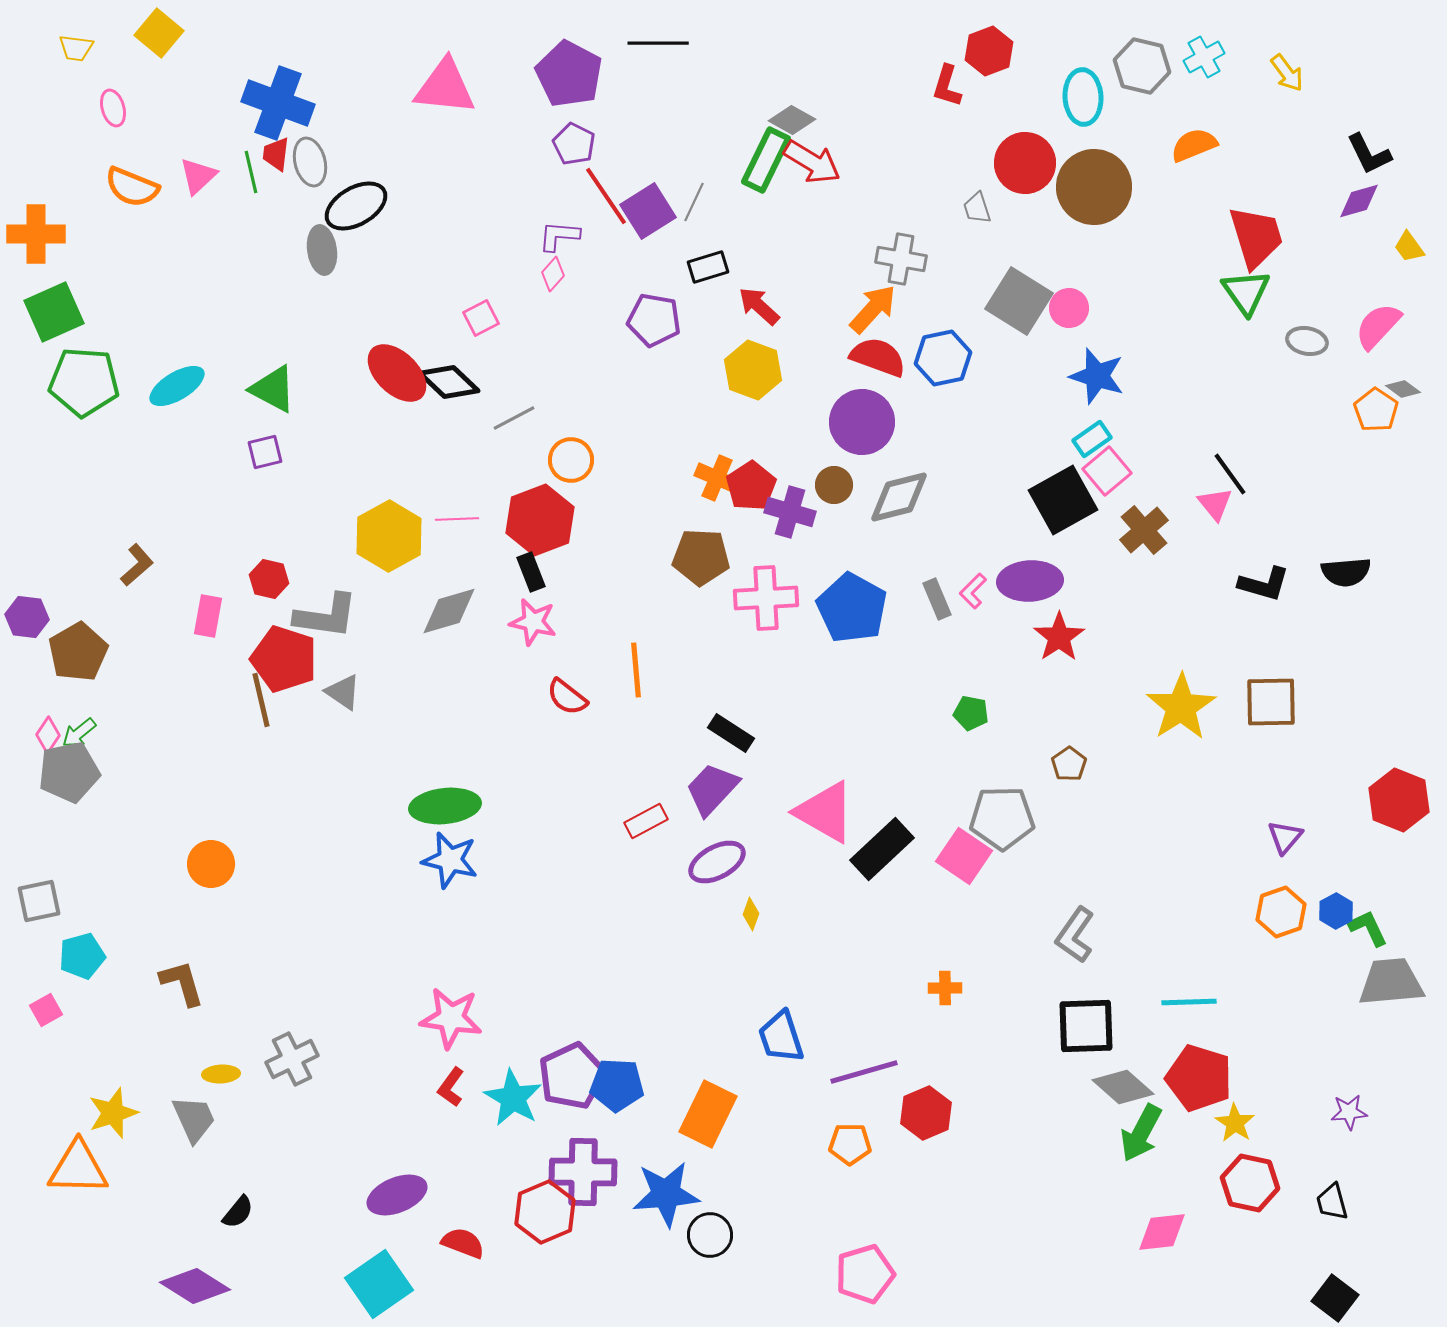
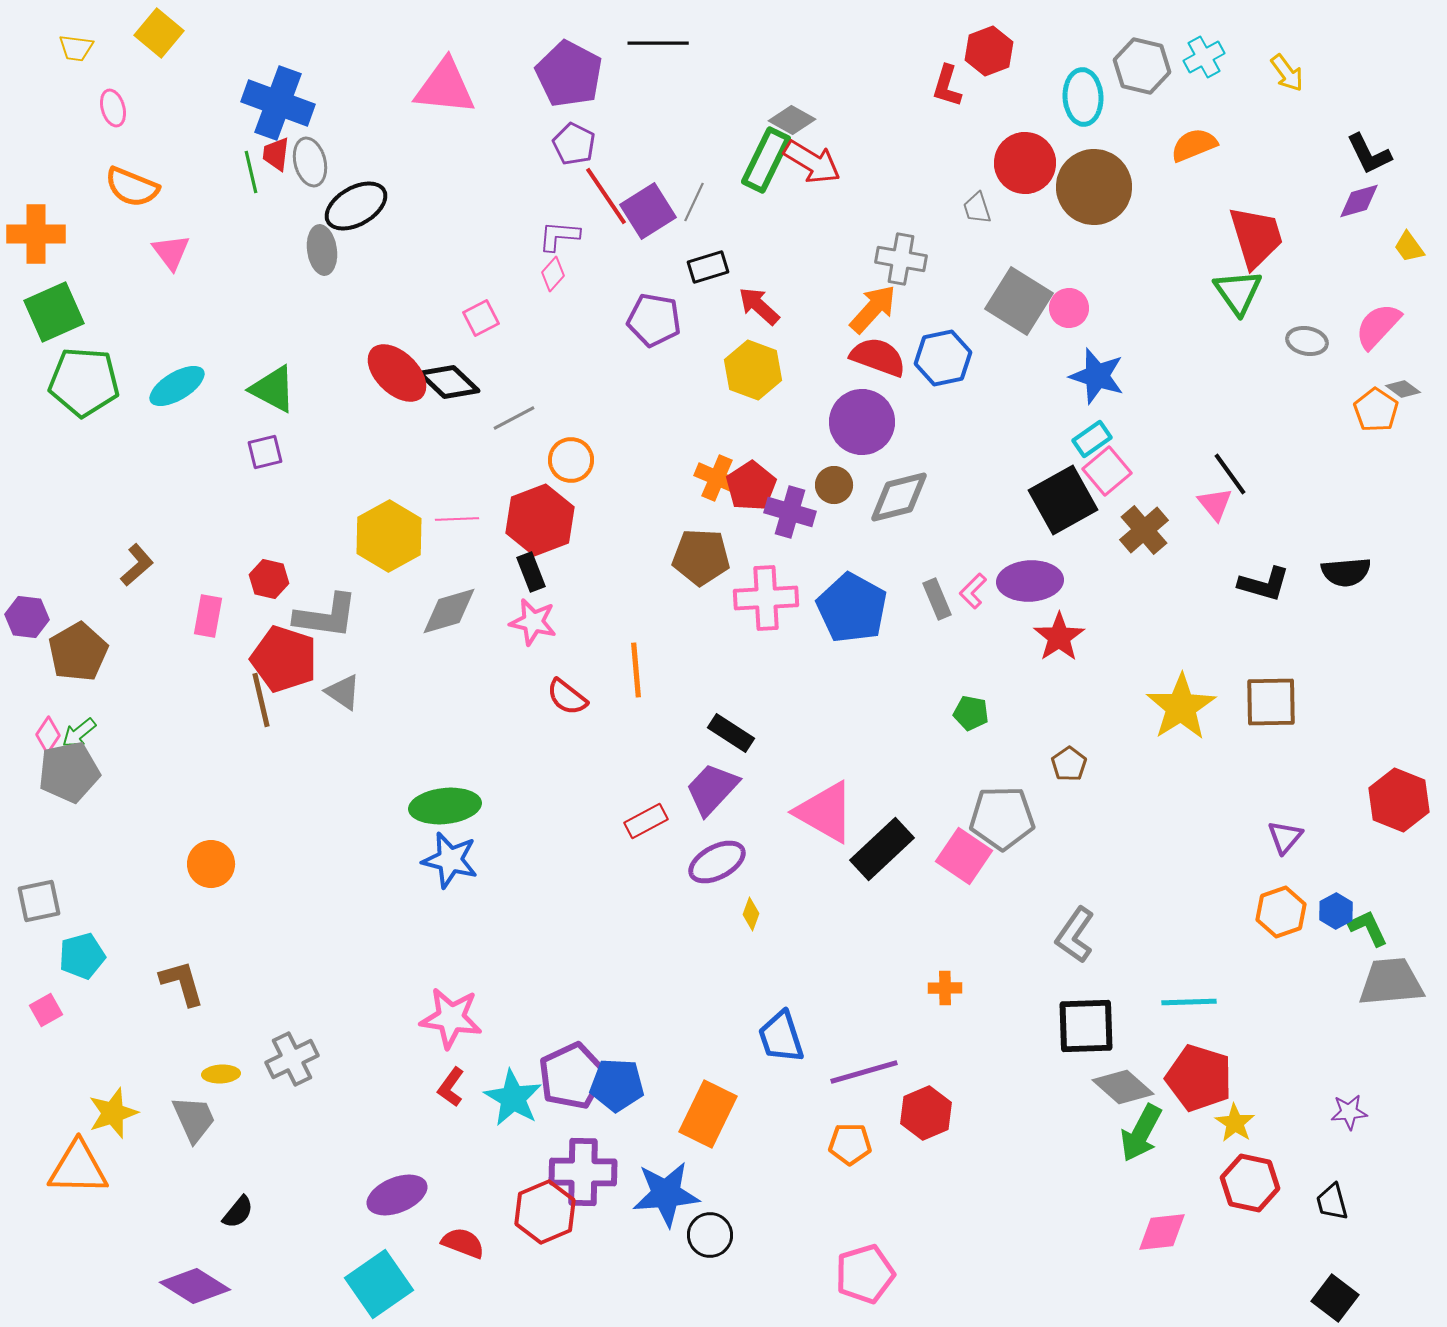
pink triangle at (198, 176): moved 27 px left, 76 px down; rotated 24 degrees counterclockwise
green triangle at (1246, 292): moved 8 px left
